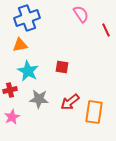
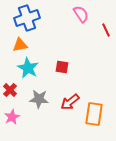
cyan star: moved 3 px up
red cross: rotated 32 degrees counterclockwise
orange rectangle: moved 2 px down
